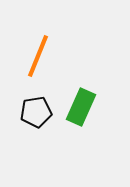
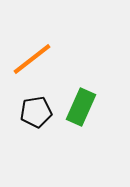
orange line: moved 6 px left, 3 px down; rotated 30 degrees clockwise
